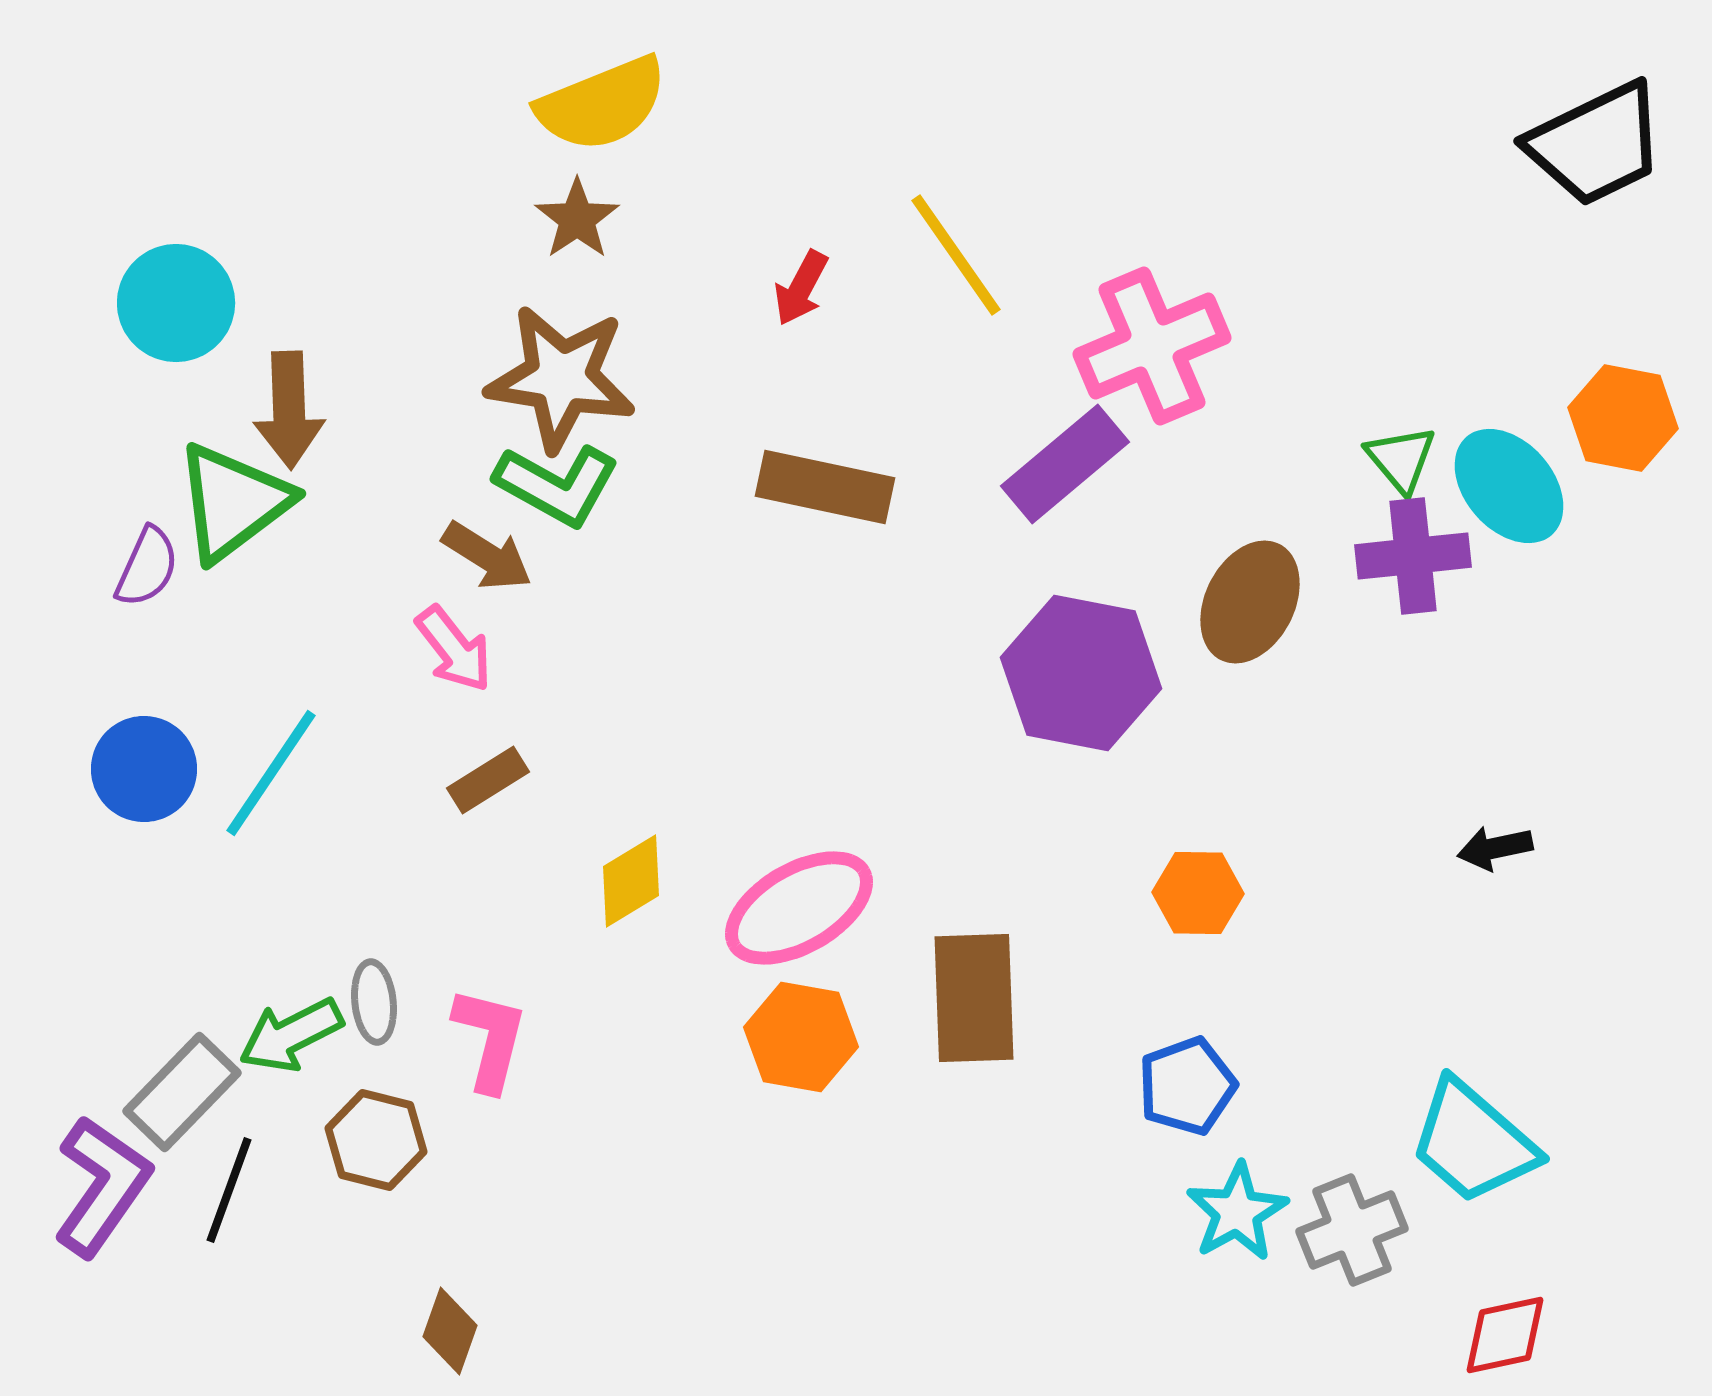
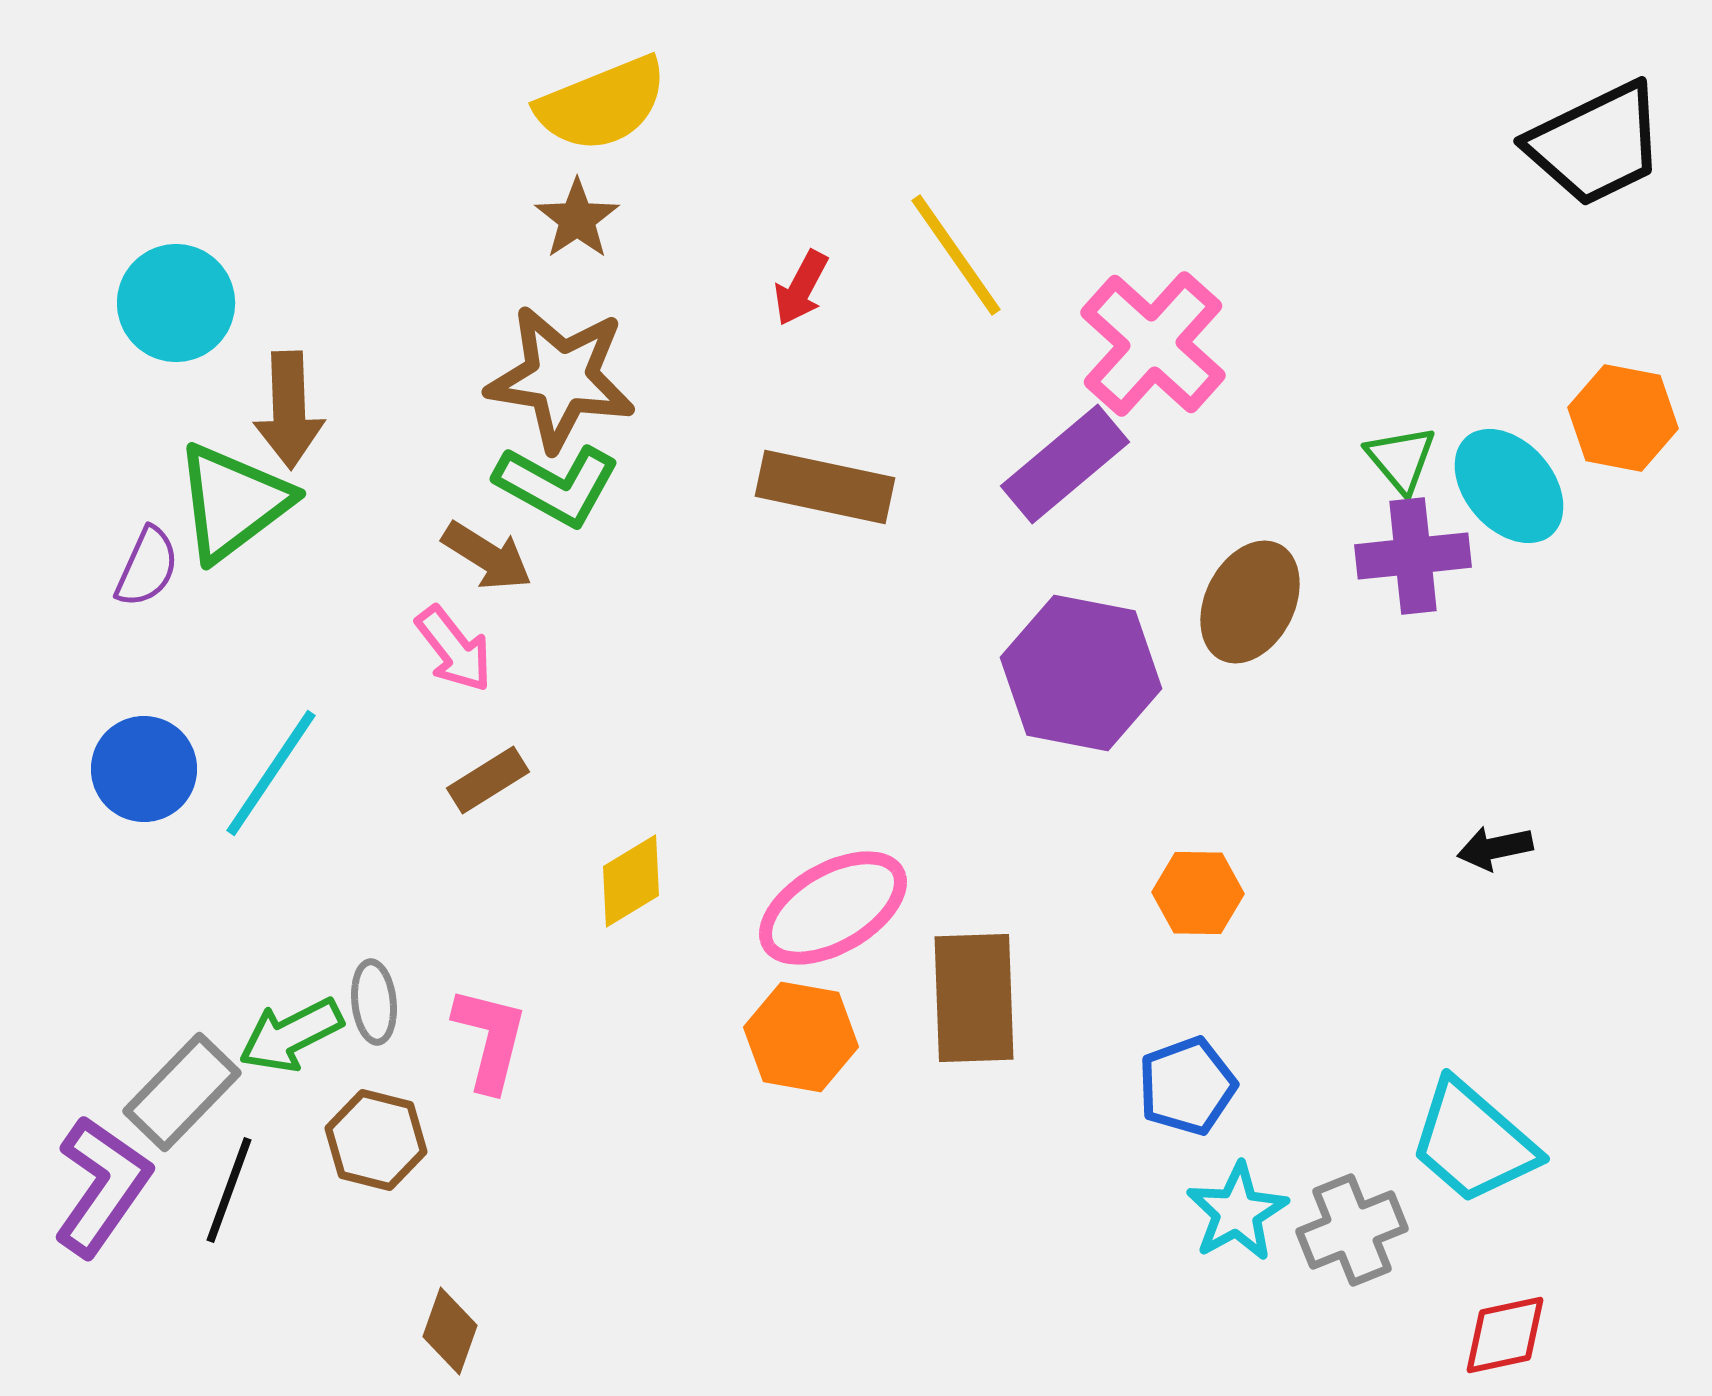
pink cross at (1152, 346): moved 1 px right, 2 px up; rotated 25 degrees counterclockwise
pink ellipse at (799, 908): moved 34 px right
